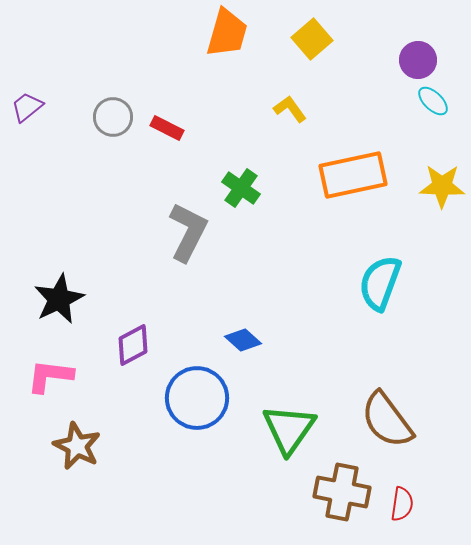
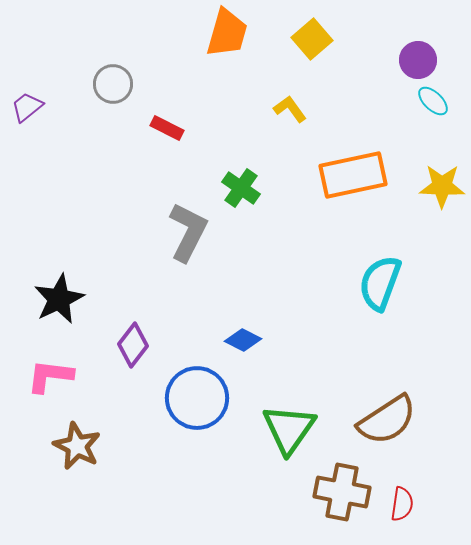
gray circle: moved 33 px up
blue diamond: rotated 15 degrees counterclockwise
purple diamond: rotated 24 degrees counterclockwise
brown semicircle: rotated 86 degrees counterclockwise
